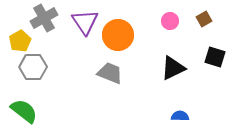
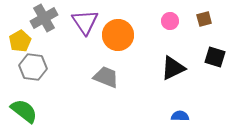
brown square: rotated 14 degrees clockwise
gray hexagon: rotated 8 degrees clockwise
gray trapezoid: moved 4 px left, 4 px down
